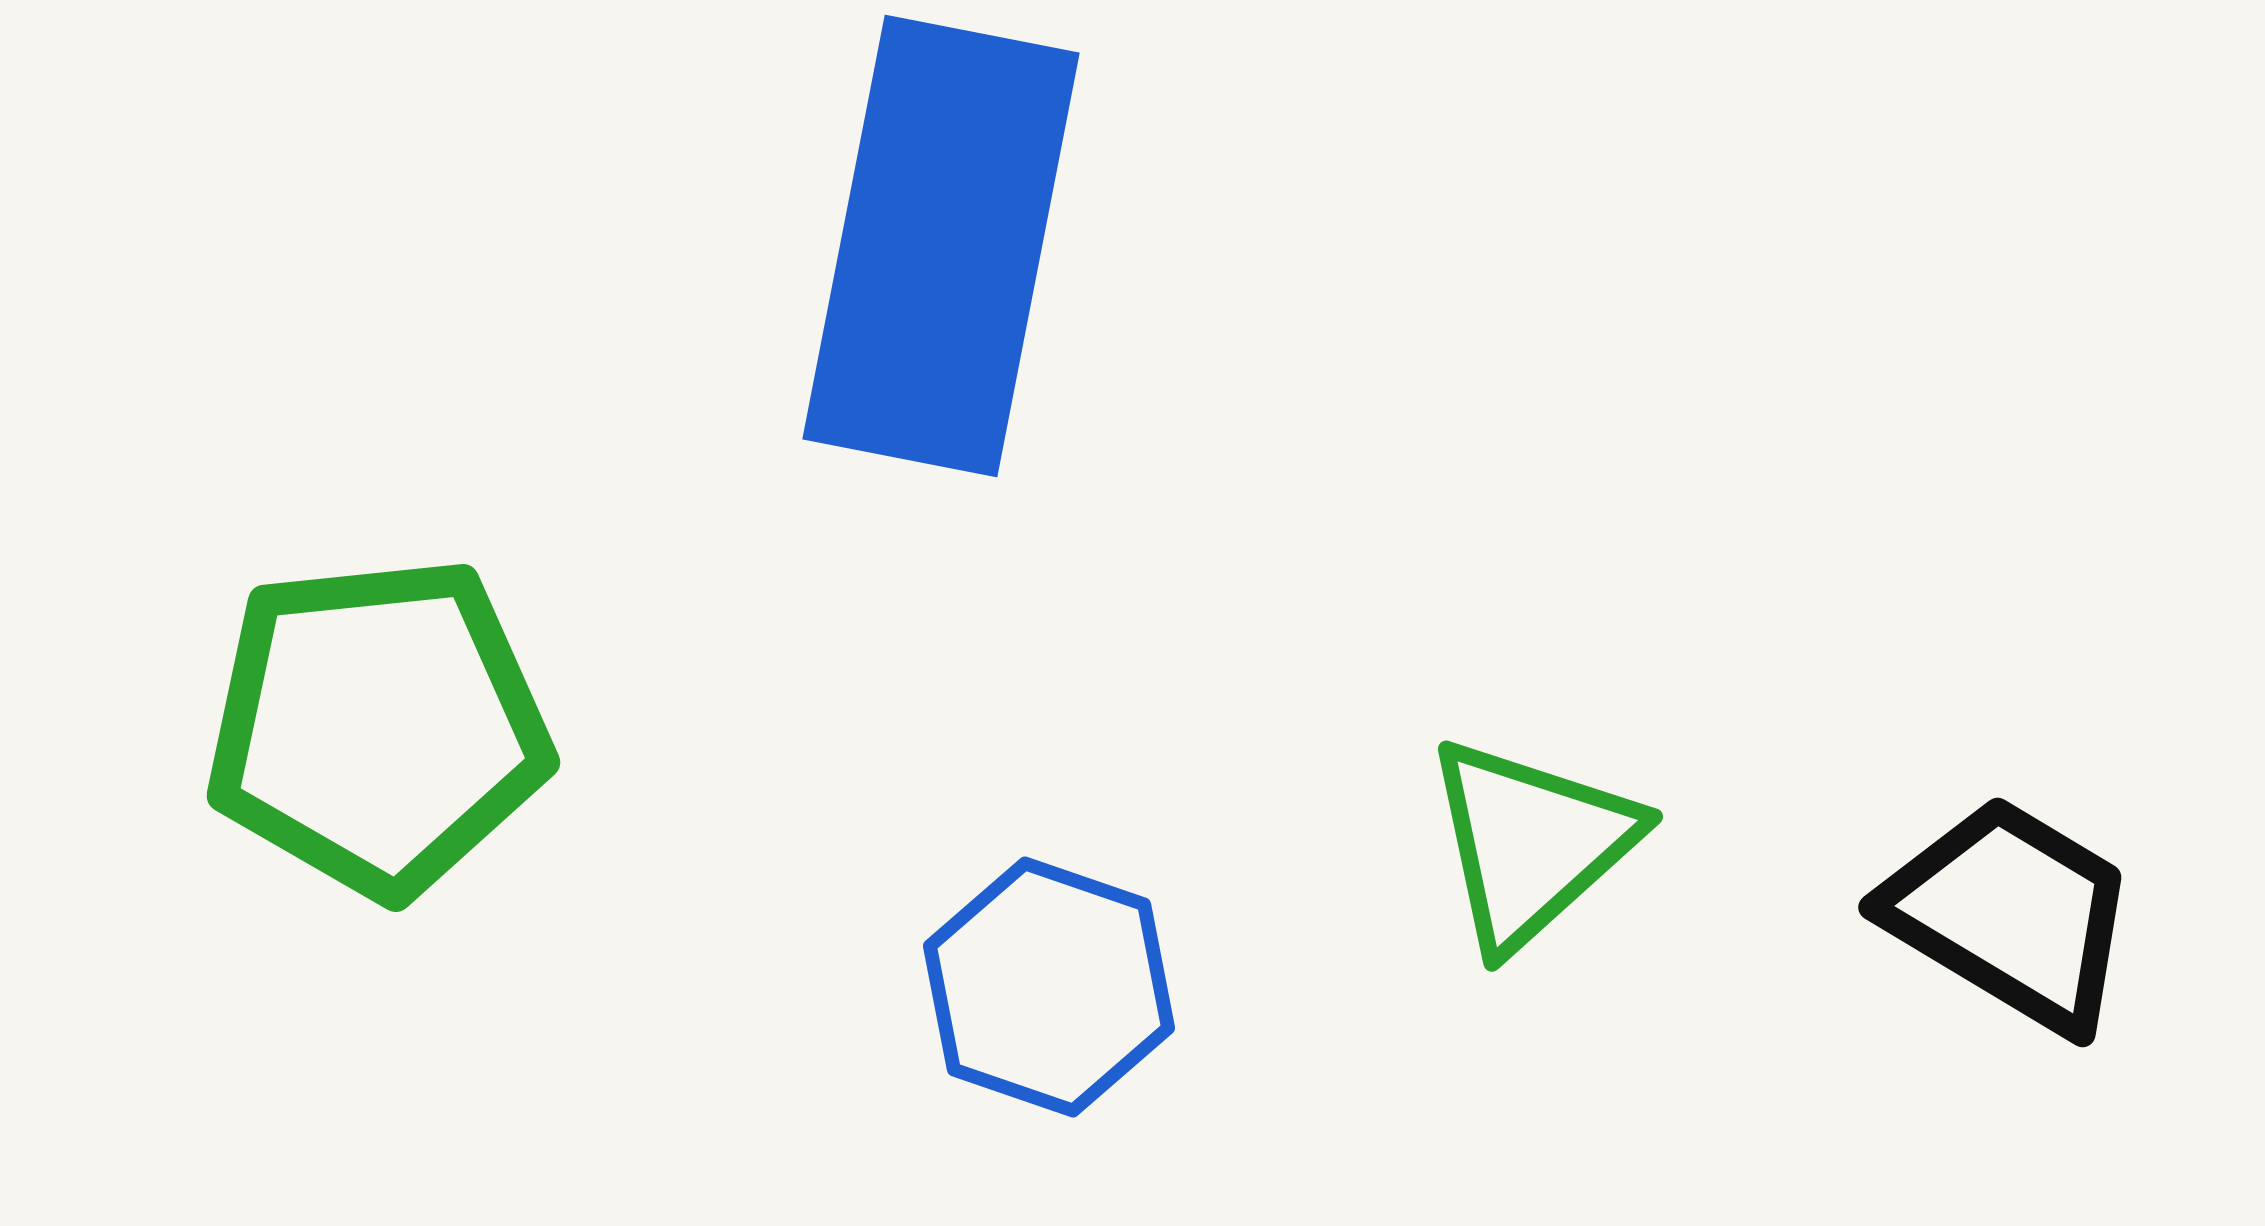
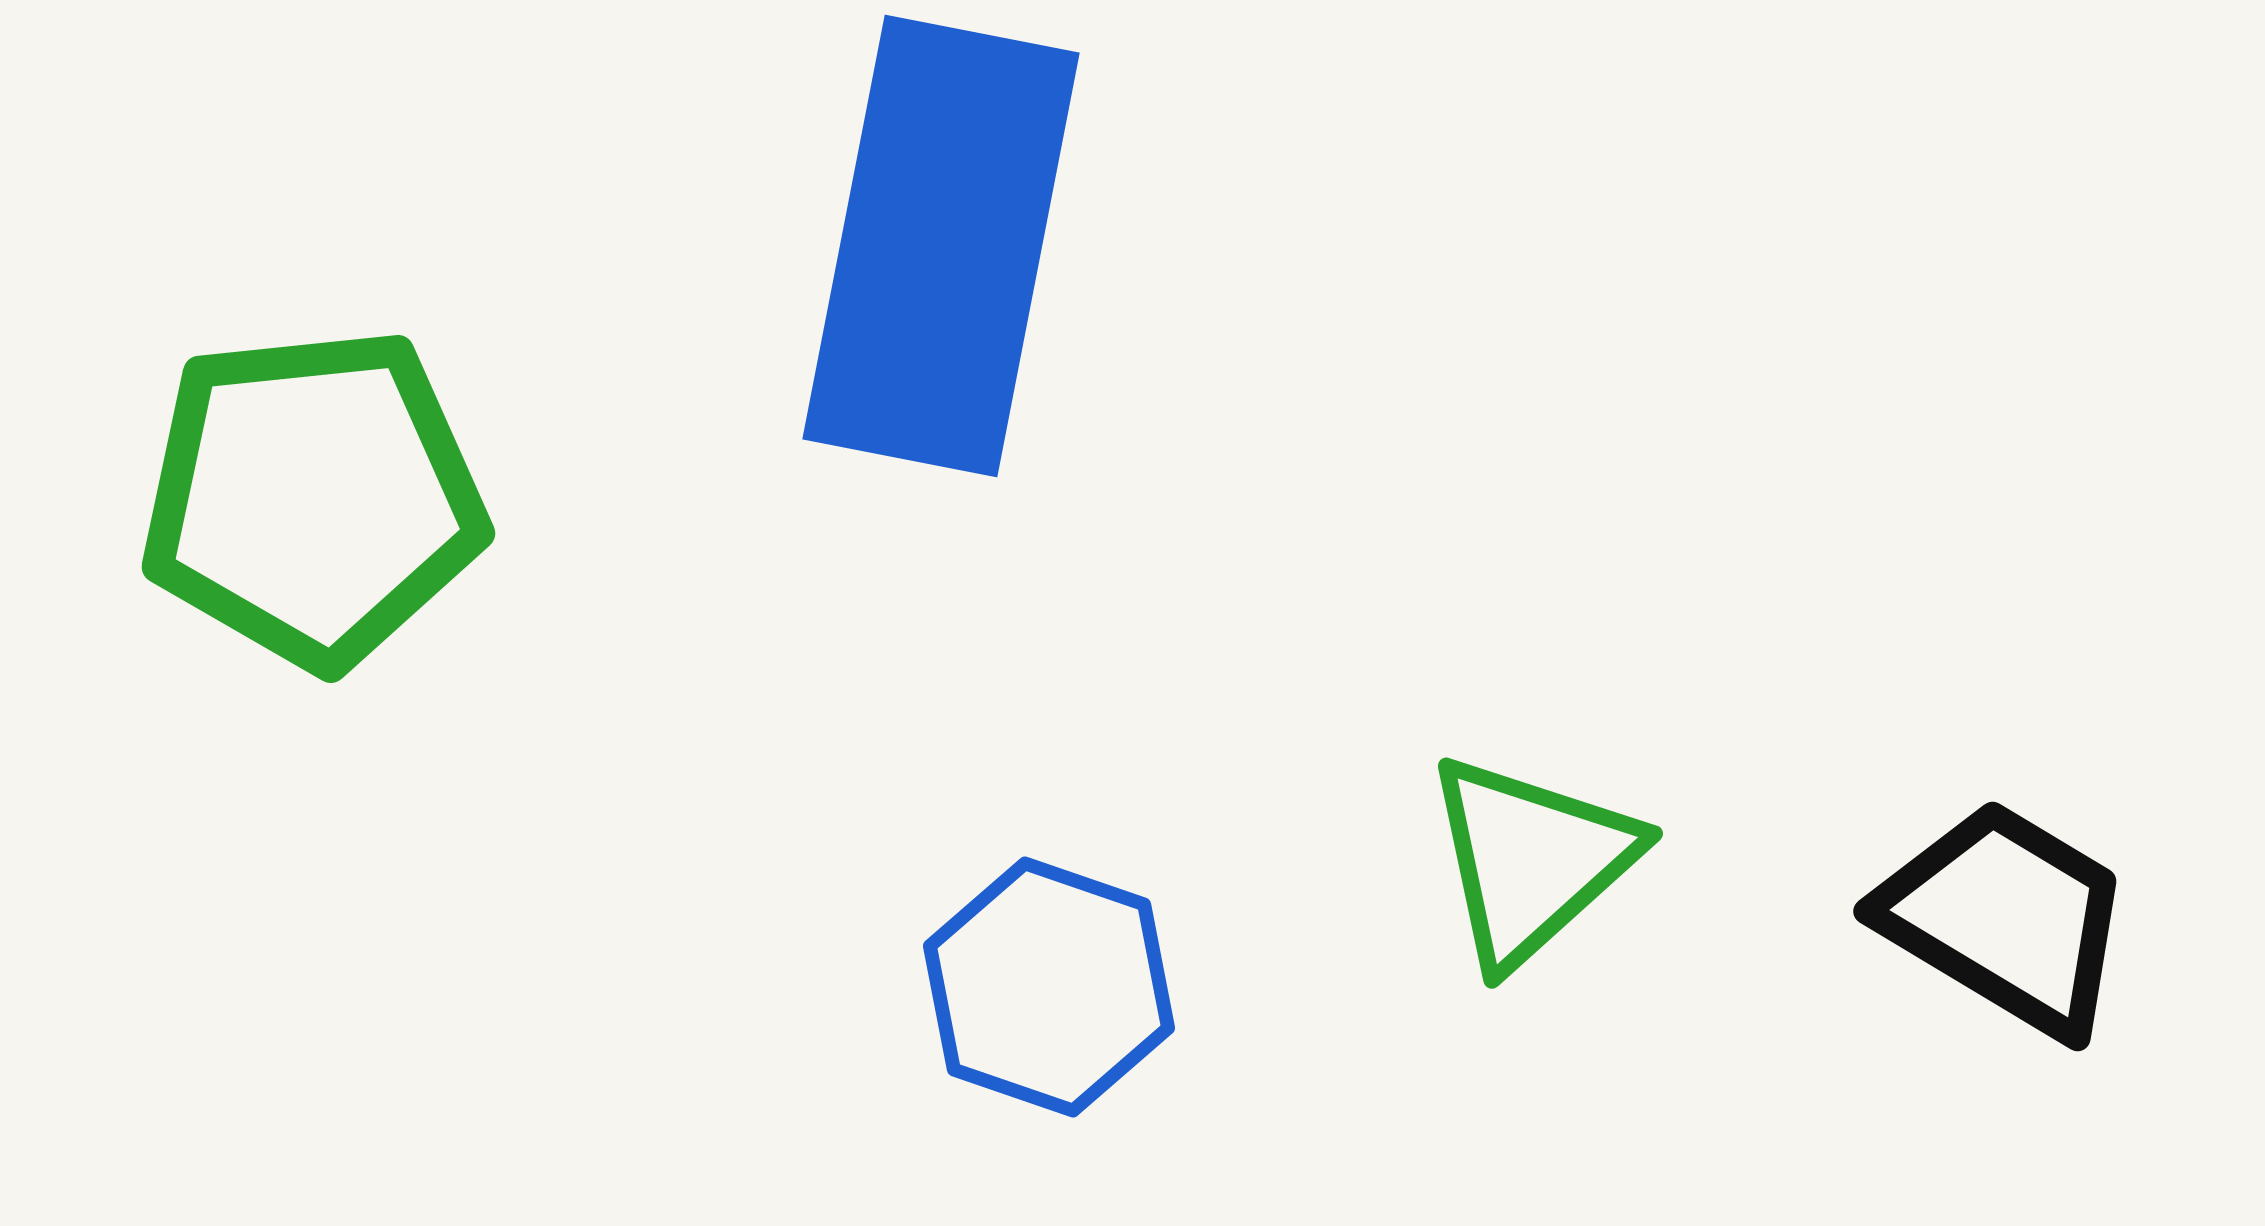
green pentagon: moved 65 px left, 229 px up
green triangle: moved 17 px down
black trapezoid: moved 5 px left, 4 px down
